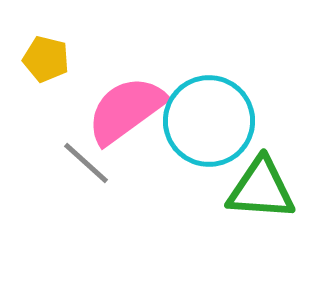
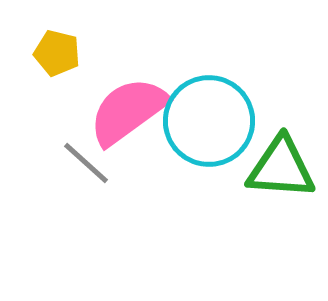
yellow pentagon: moved 11 px right, 6 px up
pink semicircle: moved 2 px right, 1 px down
green triangle: moved 20 px right, 21 px up
